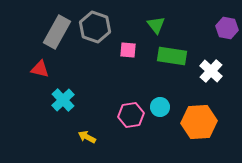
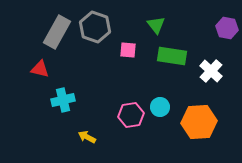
cyan cross: rotated 30 degrees clockwise
